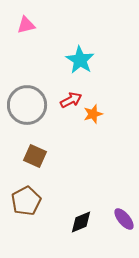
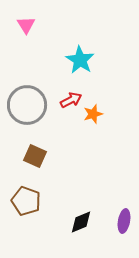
pink triangle: rotated 48 degrees counterclockwise
brown pentagon: rotated 24 degrees counterclockwise
purple ellipse: moved 2 px down; rotated 50 degrees clockwise
